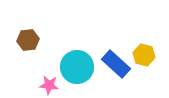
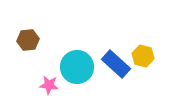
yellow hexagon: moved 1 px left, 1 px down
